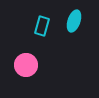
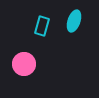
pink circle: moved 2 px left, 1 px up
